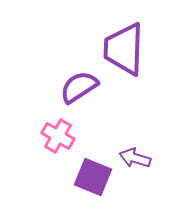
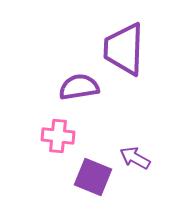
purple semicircle: rotated 24 degrees clockwise
pink cross: rotated 24 degrees counterclockwise
purple arrow: rotated 12 degrees clockwise
